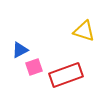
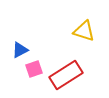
pink square: moved 2 px down
red rectangle: rotated 12 degrees counterclockwise
